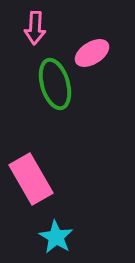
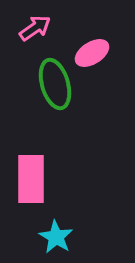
pink arrow: rotated 128 degrees counterclockwise
pink rectangle: rotated 30 degrees clockwise
